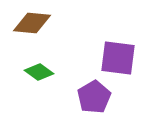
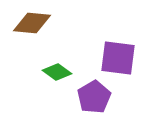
green diamond: moved 18 px right
